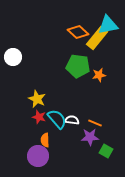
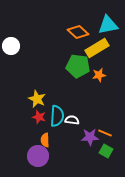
yellow rectangle: moved 10 px down; rotated 20 degrees clockwise
white circle: moved 2 px left, 11 px up
cyan semicircle: moved 3 px up; rotated 45 degrees clockwise
orange line: moved 10 px right, 10 px down
